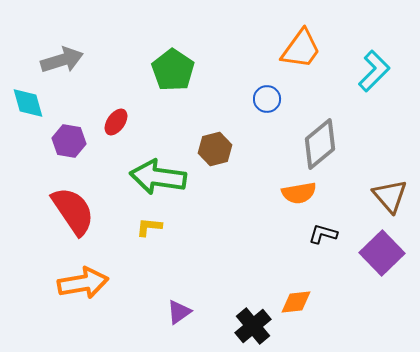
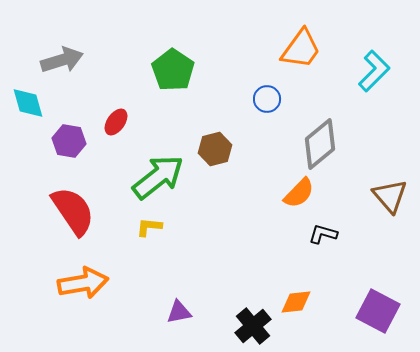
green arrow: rotated 134 degrees clockwise
orange semicircle: rotated 36 degrees counterclockwise
purple square: moved 4 px left, 58 px down; rotated 18 degrees counterclockwise
purple triangle: rotated 24 degrees clockwise
